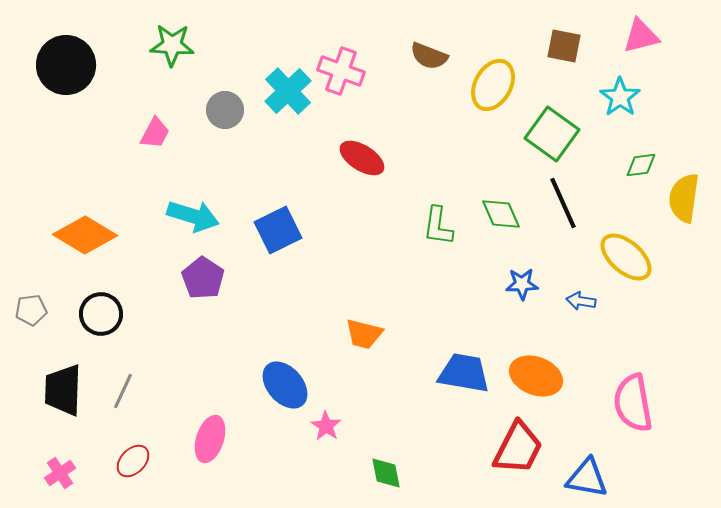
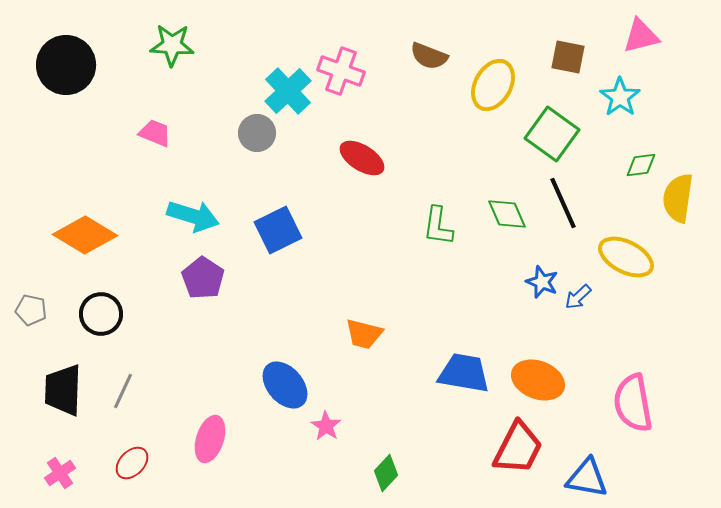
brown square at (564, 46): moved 4 px right, 11 px down
gray circle at (225, 110): moved 32 px right, 23 px down
pink trapezoid at (155, 133): rotated 96 degrees counterclockwise
yellow semicircle at (684, 198): moved 6 px left
green diamond at (501, 214): moved 6 px right
yellow ellipse at (626, 257): rotated 14 degrees counterclockwise
blue star at (522, 284): moved 20 px right, 2 px up; rotated 24 degrees clockwise
blue arrow at (581, 301): moved 3 px left, 4 px up; rotated 52 degrees counterclockwise
gray pentagon at (31, 310): rotated 20 degrees clockwise
orange ellipse at (536, 376): moved 2 px right, 4 px down
red ellipse at (133, 461): moved 1 px left, 2 px down
green diamond at (386, 473): rotated 54 degrees clockwise
